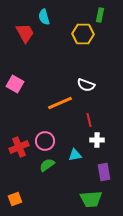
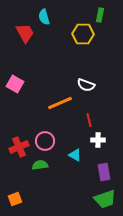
white cross: moved 1 px right
cyan triangle: rotated 40 degrees clockwise
green semicircle: moved 7 px left; rotated 28 degrees clockwise
green trapezoid: moved 14 px right; rotated 15 degrees counterclockwise
